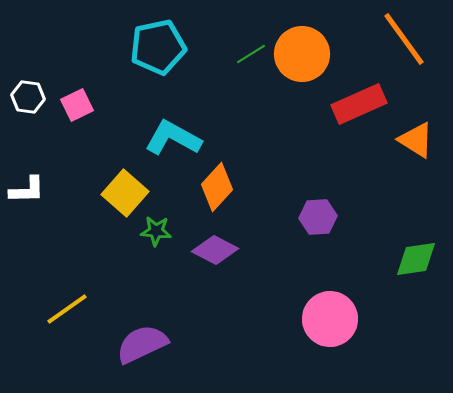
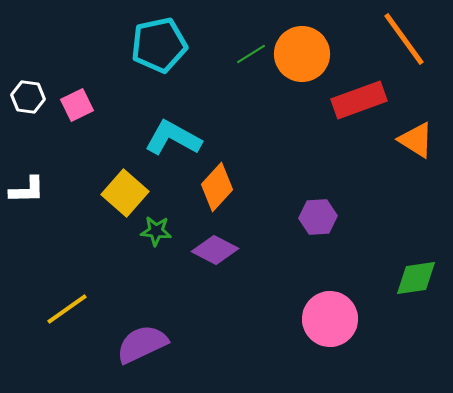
cyan pentagon: moved 1 px right, 2 px up
red rectangle: moved 4 px up; rotated 4 degrees clockwise
green diamond: moved 19 px down
